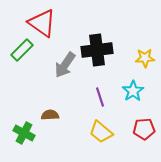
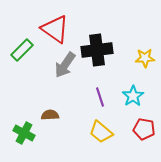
red triangle: moved 13 px right, 6 px down
cyan star: moved 5 px down
red pentagon: rotated 15 degrees clockwise
